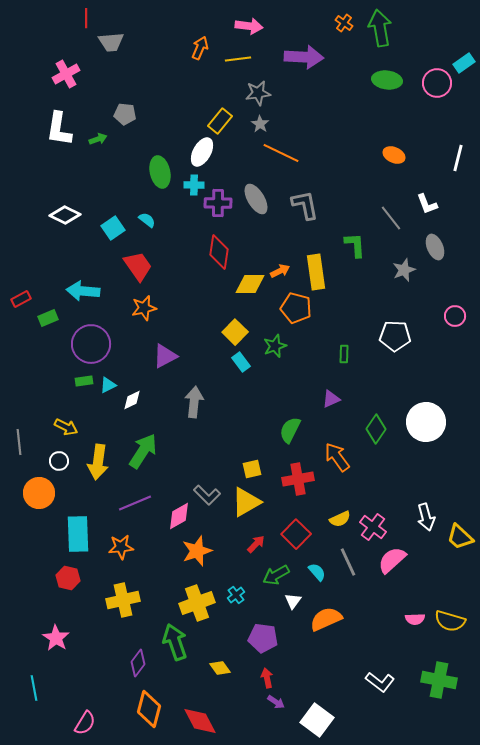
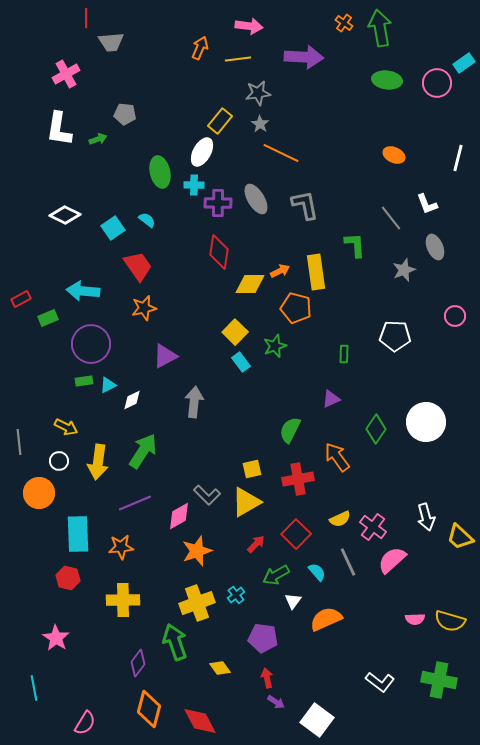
yellow cross at (123, 600): rotated 12 degrees clockwise
